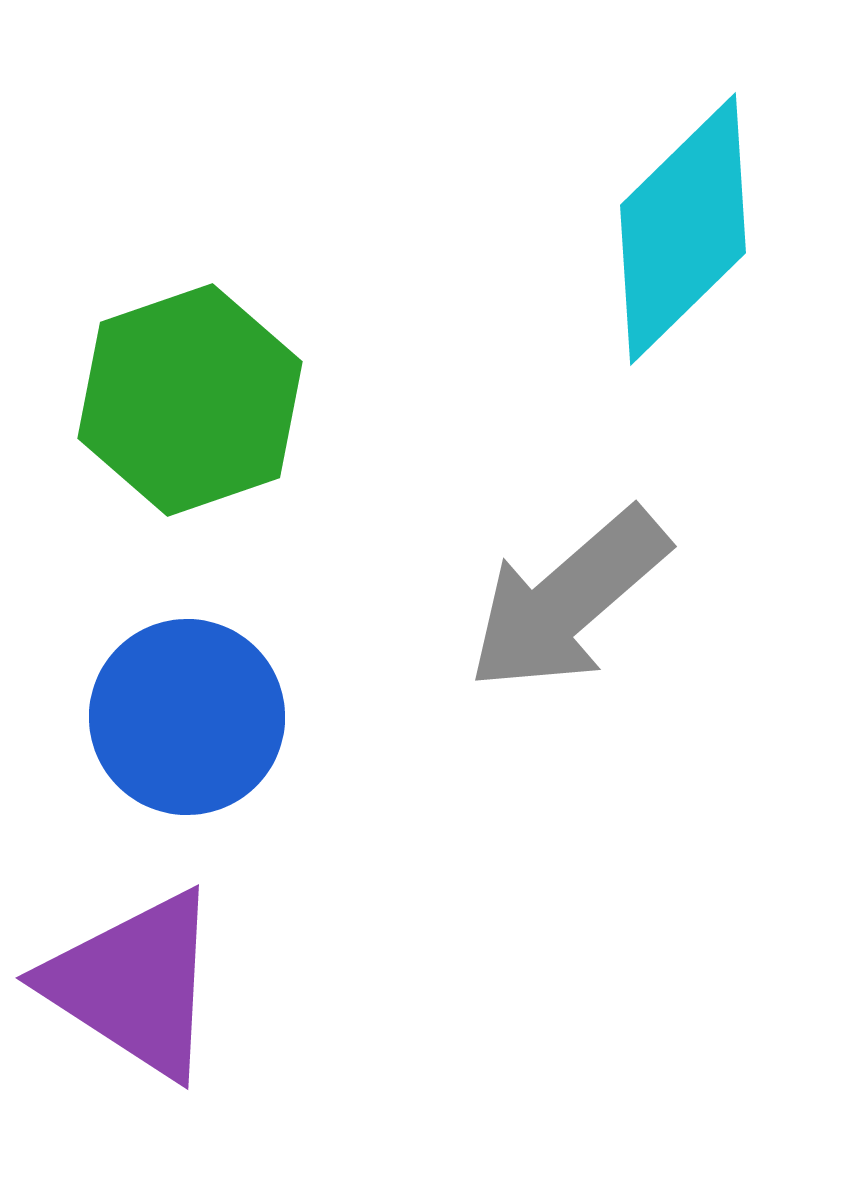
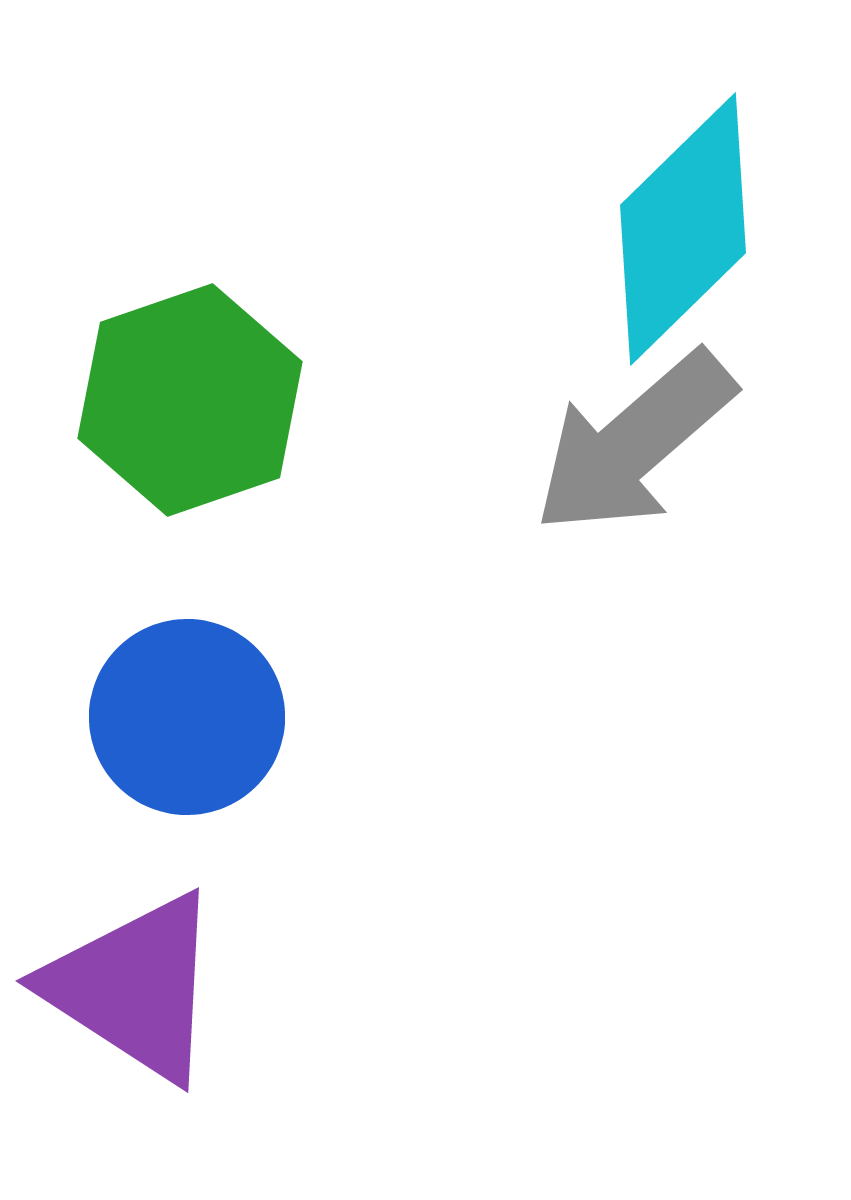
gray arrow: moved 66 px right, 157 px up
purple triangle: moved 3 px down
